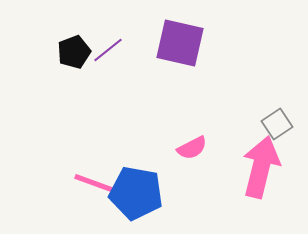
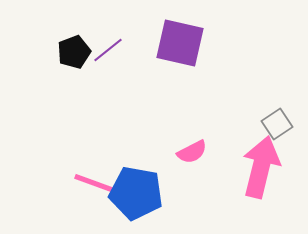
pink semicircle: moved 4 px down
